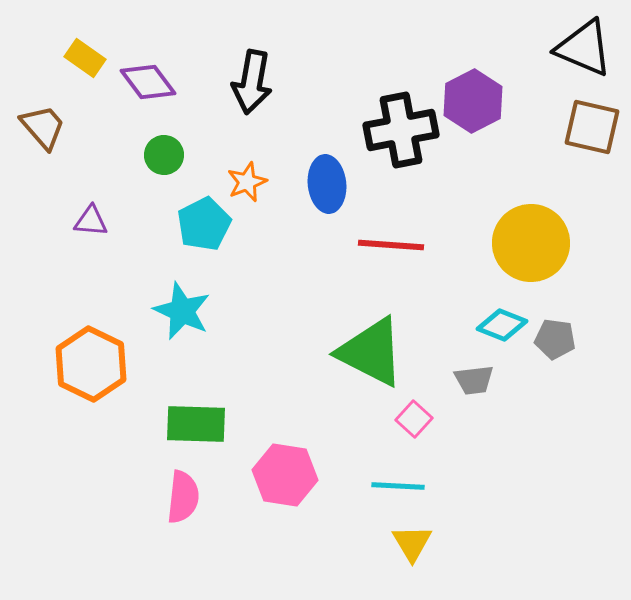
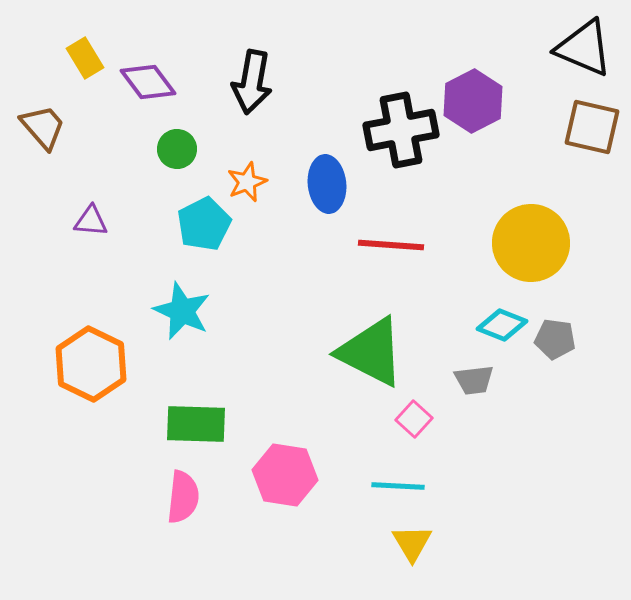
yellow rectangle: rotated 24 degrees clockwise
green circle: moved 13 px right, 6 px up
